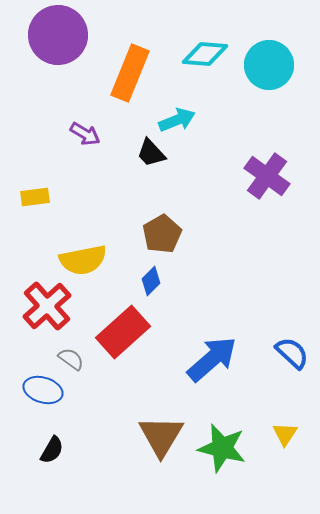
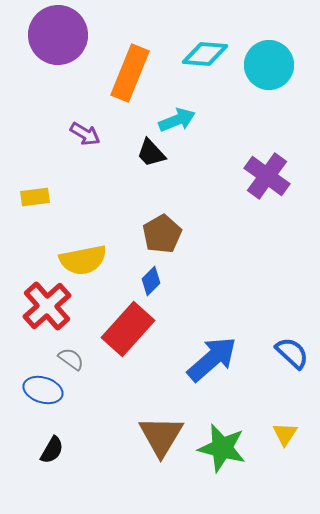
red rectangle: moved 5 px right, 3 px up; rotated 6 degrees counterclockwise
